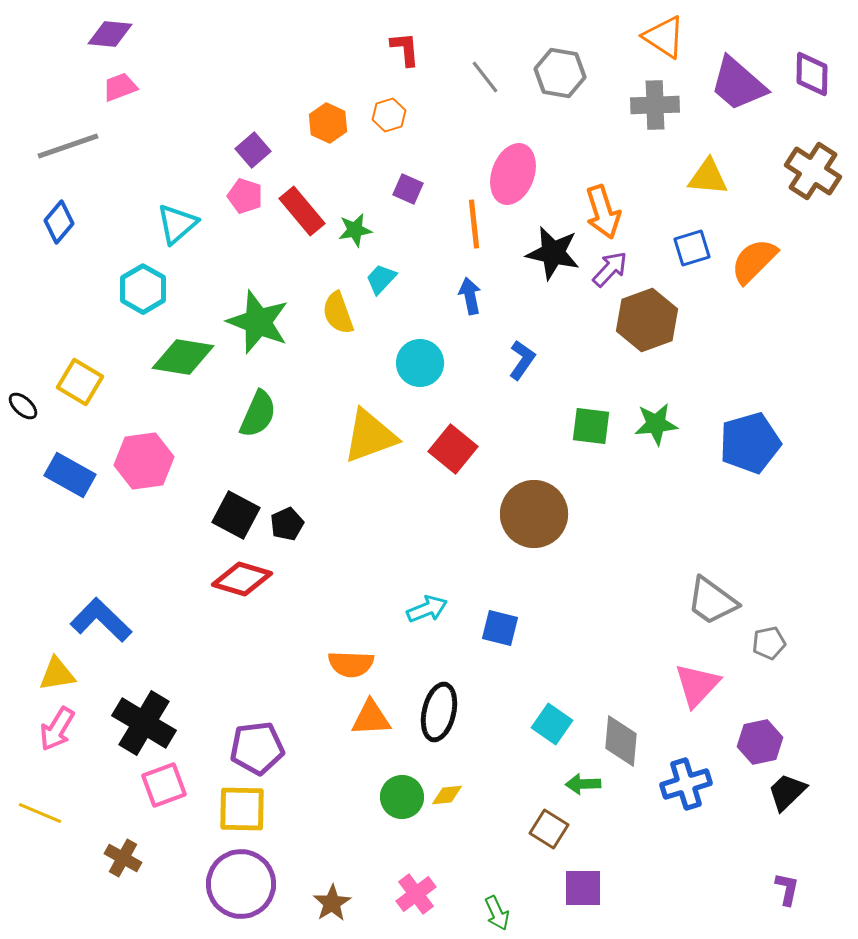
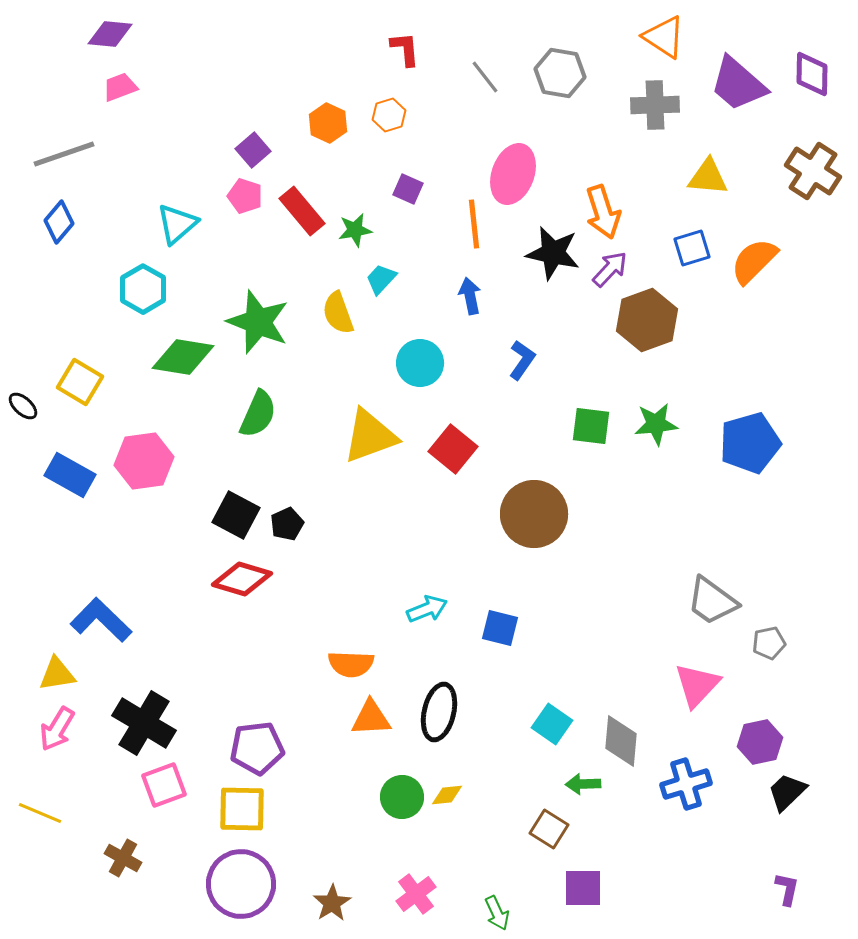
gray line at (68, 146): moved 4 px left, 8 px down
